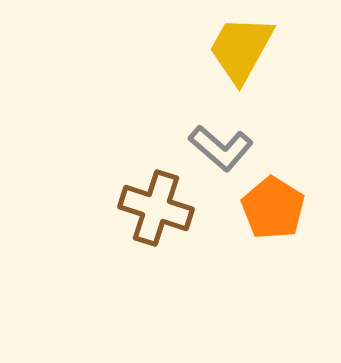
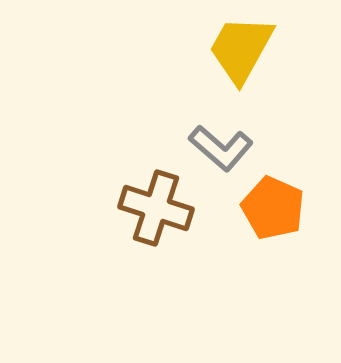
orange pentagon: rotated 8 degrees counterclockwise
